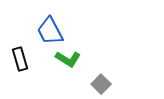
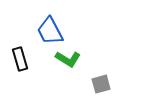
gray square: rotated 30 degrees clockwise
